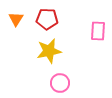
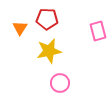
orange triangle: moved 4 px right, 9 px down
pink rectangle: rotated 18 degrees counterclockwise
